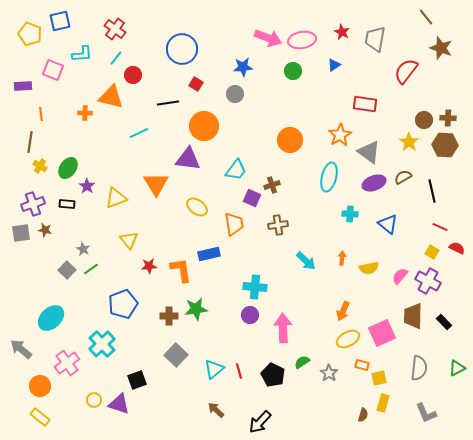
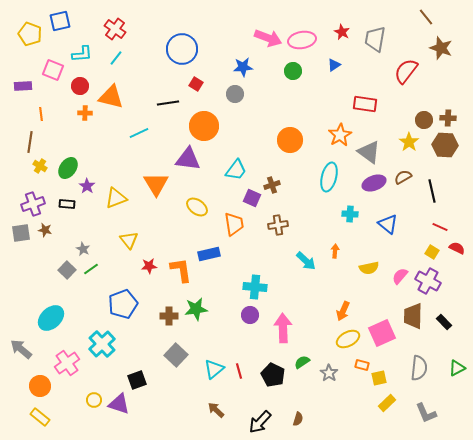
red circle at (133, 75): moved 53 px left, 11 px down
orange arrow at (342, 258): moved 7 px left, 7 px up
yellow rectangle at (383, 403): moved 4 px right; rotated 30 degrees clockwise
brown semicircle at (363, 415): moved 65 px left, 4 px down
